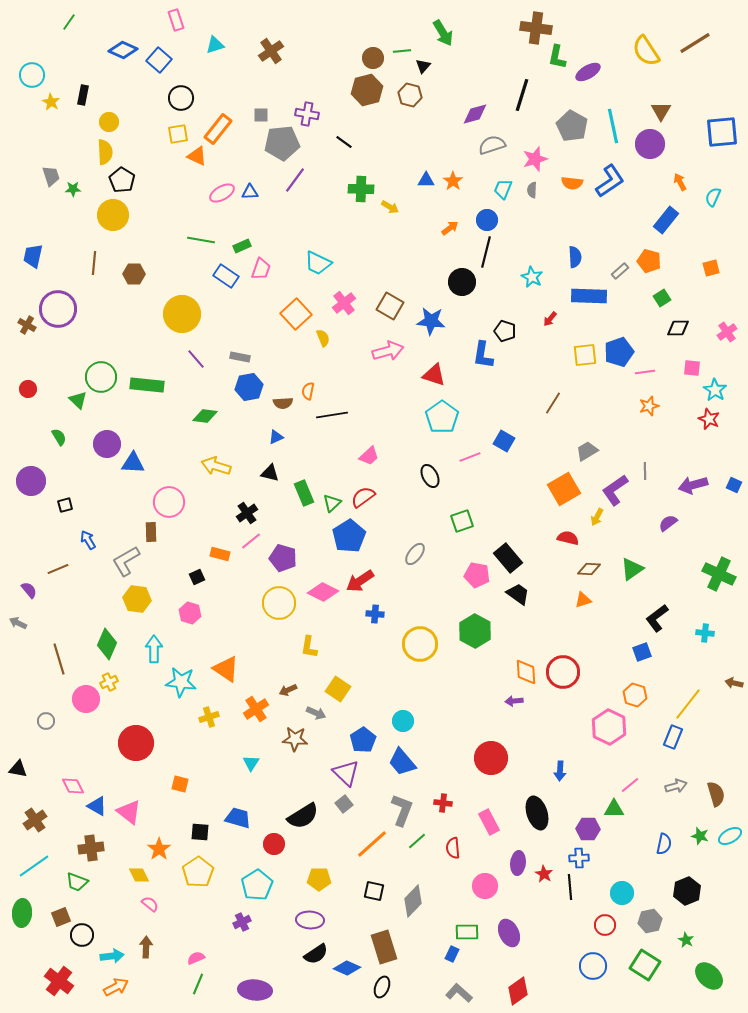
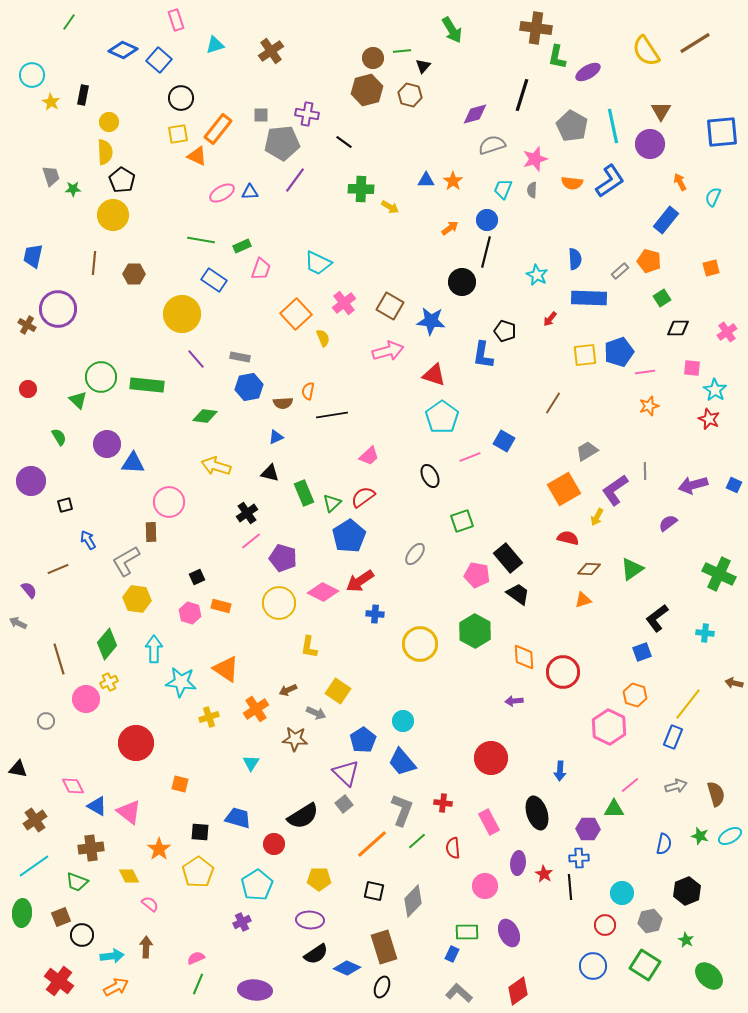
green arrow at (443, 33): moved 9 px right, 3 px up
blue semicircle at (575, 257): moved 2 px down
blue rectangle at (226, 276): moved 12 px left, 4 px down
cyan star at (532, 277): moved 5 px right, 2 px up
blue rectangle at (589, 296): moved 2 px down
orange rectangle at (220, 554): moved 1 px right, 52 px down
green diamond at (107, 644): rotated 16 degrees clockwise
orange diamond at (526, 672): moved 2 px left, 15 px up
yellow square at (338, 689): moved 2 px down
yellow diamond at (139, 875): moved 10 px left, 1 px down
